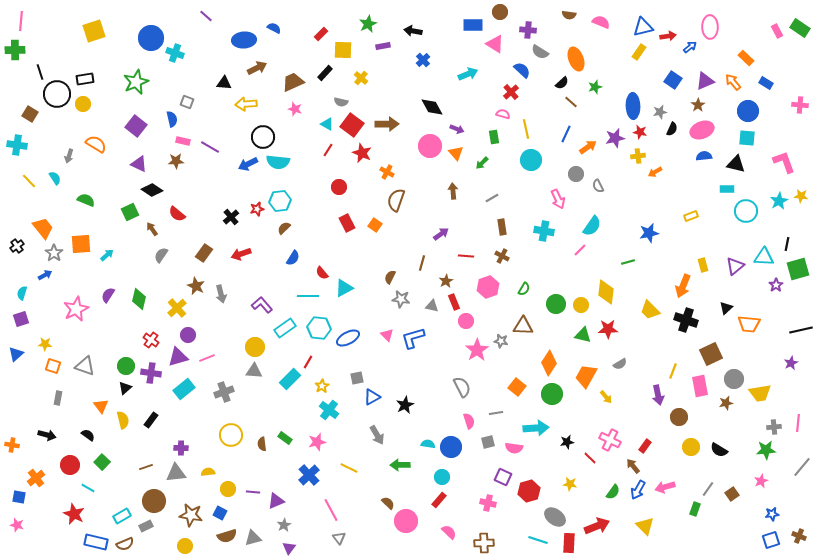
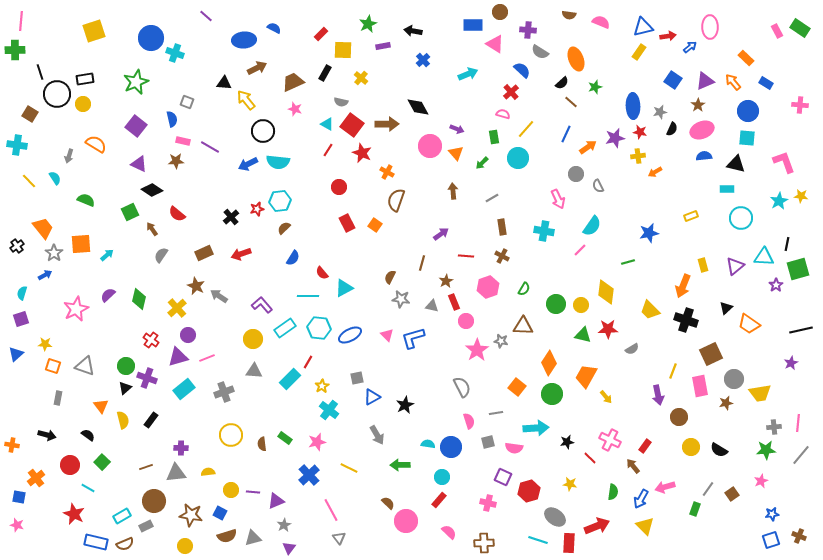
black rectangle at (325, 73): rotated 14 degrees counterclockwise
yellow arrow at (246, 104): moved 4 px up; rotated 55 degrees clockwise
black diamond at (432, 107): moved 14 px left
yellow line at (526, 129): rotated 54 degrees clockwise
black circle at (263, 137): moved 6 px up
cyan circle at (531, 160): moved 13 px left, 2 px up
cyan circle at (746, 211): moved 5 px left, 7 px down
brown rectangle at (204, 253): rotated 30 degrees clockwise
gray arrow at (221, 294): moved 2 px left, 2 px down; rotated 138 degrees clockwise
purple semicircle at (108, 295): rotated 14 degrees clockwise
orange trapezoid at (749, 324): rotated 30 degrees clockwise
blue ellipse at (348, 338): moved 2 px right, 3 px up
yellow circle at (255, 347): moved 2 px left, 8 px up
gray semicircle at (620, 364): moved 12 px right, 15 px up
purple cross at (151, 373): moved 4 px left, 5 px down; rotated 12 degrees clockwise
gray line at (802, 467): moved 1 px left, 12 px up
yellow circle at (228, 489): moved 3 px right, 1 px down
blue arrow at (638, 490): moved 3 px right, 9 px down
green semicircle at (613, 492): rotated 28 degrees counterclockwise
